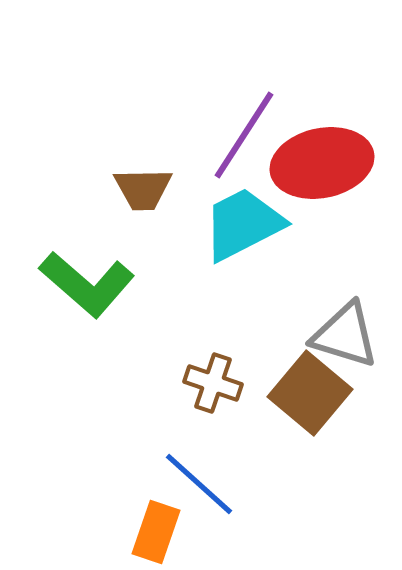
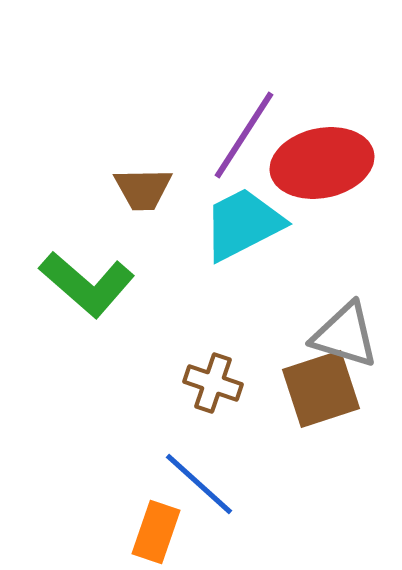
brown square: moved 11 px right, 4 px up; rotated 32 degrees clockwise
